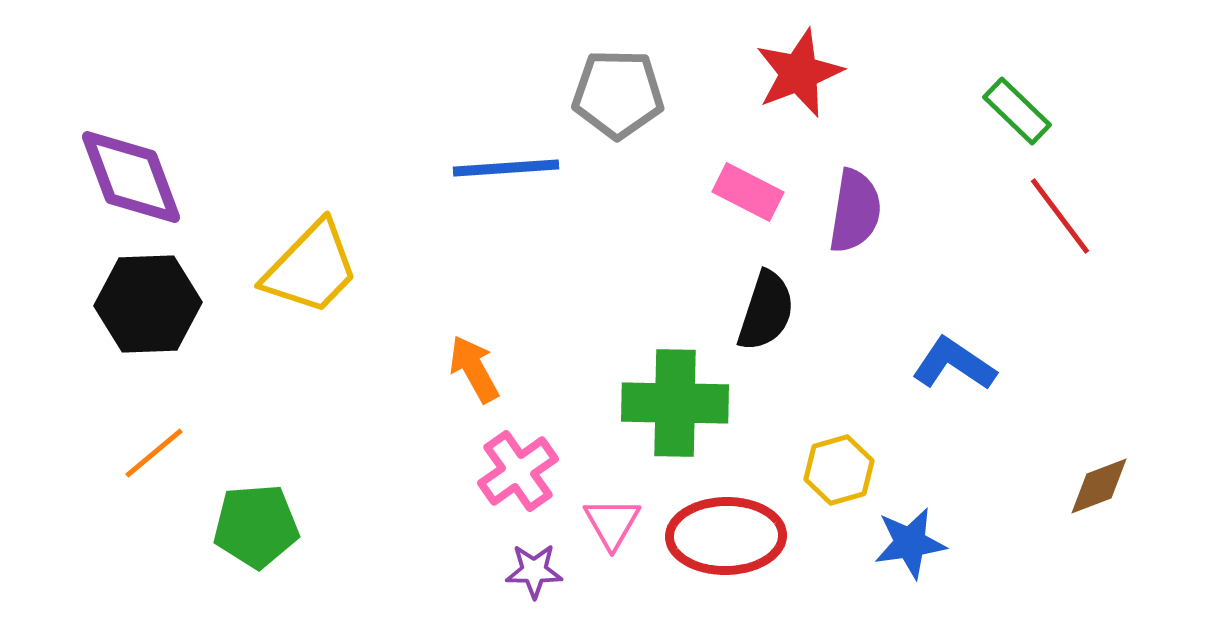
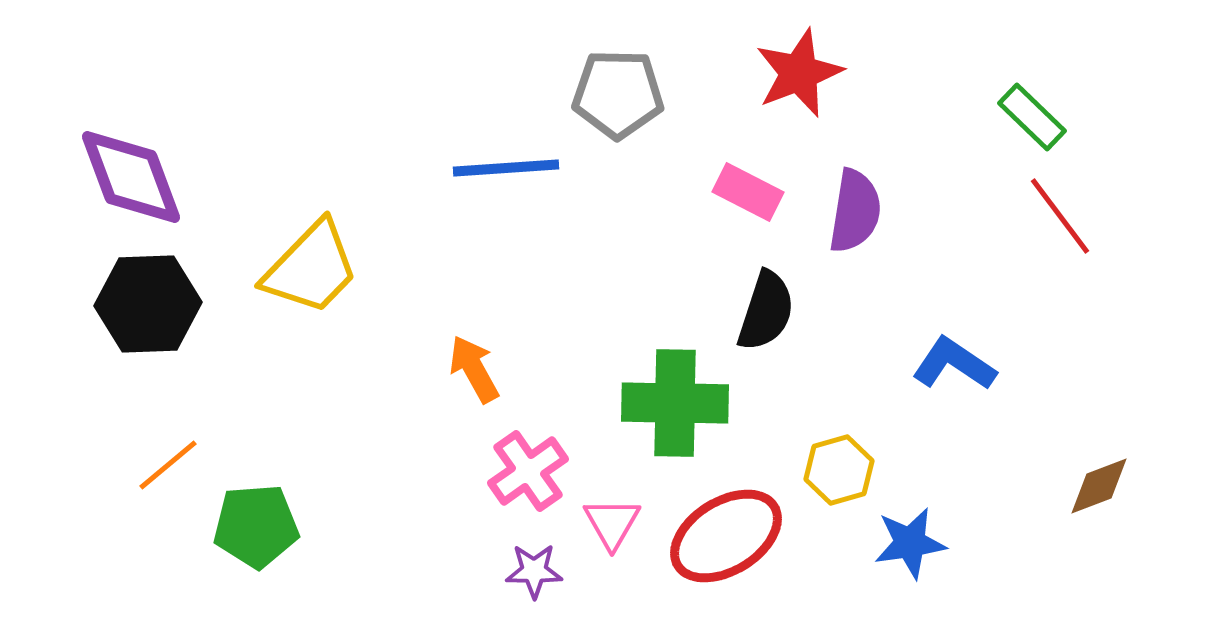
green rectangle: moved 15 px right, 6 px down
orange line: moved 14 px right, 12 px down
pink cross: moved 10 px right
red ellipse: rotated 31 degrees counterclockwise
